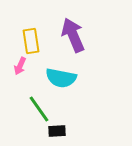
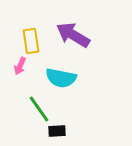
purple arrow: rotated 36 degrees counterclockwise
